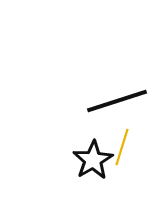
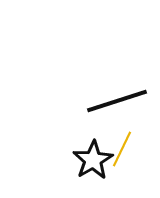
yellow line: moved 2 px down; rotated 9 degrees clockwise
